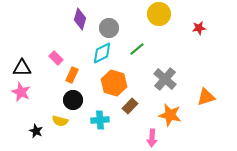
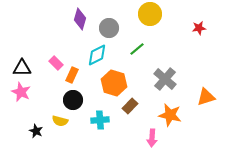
yellow circle: moved 9 px left
cyan diamond: moved 5 px left, 2 px down
pink rectangle: moved 5 px down
